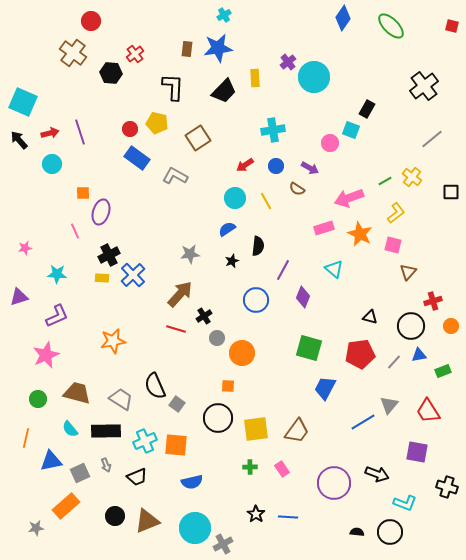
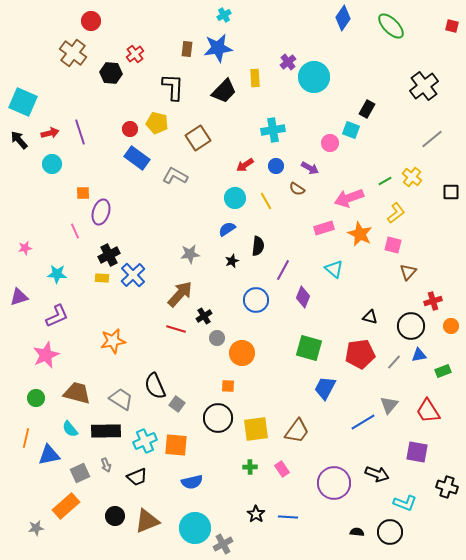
green circle at (38, 399): moved 2 px left, 1 px up
blue triangle at (51, 461): moved 2 px left, 6 px up
